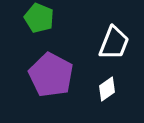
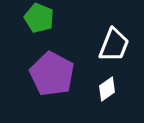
white trapezoid: moved 2 px down
purple pentagon: moved 1 px right, 1 px up
